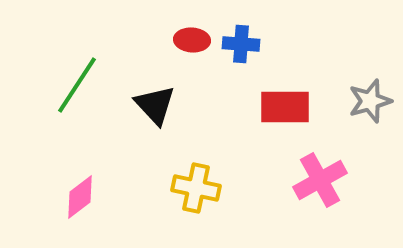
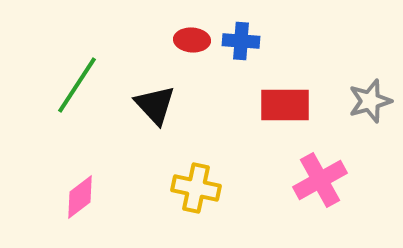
blue cross: moved 3 px up
red rectangle: moved 2 px up
